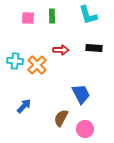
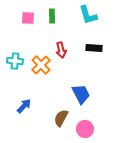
red arrow: rotated 77 degrees clockwise
orange cross: moved 4 px right
